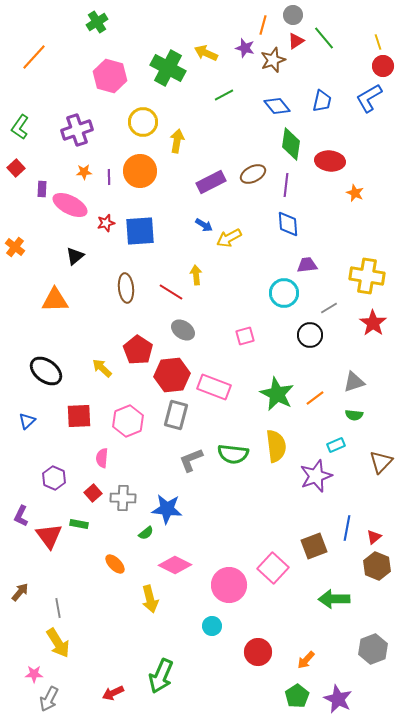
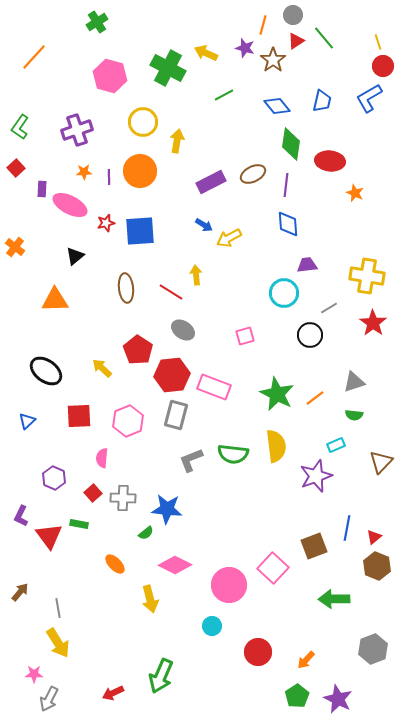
brown star at (273, 60): rotated 15 degrees counterclockwise
